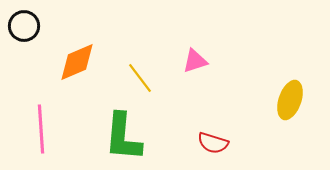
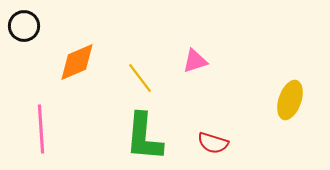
green L-shape: moved 21 px right
